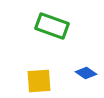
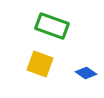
yellow square: moved 1 px right, 17 px up; rotated 24 degrees clockwise
